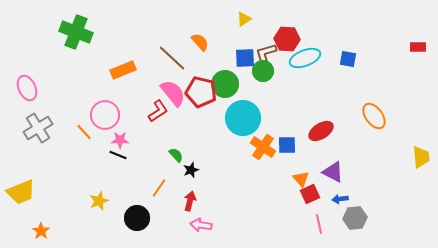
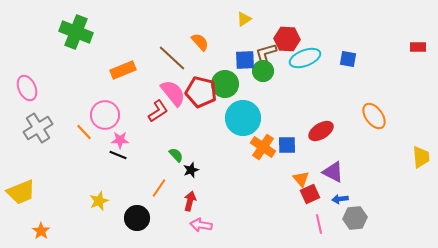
blue square at (245, 58): moved 2 px down
